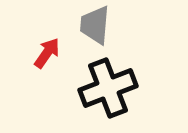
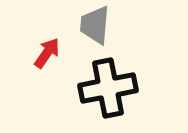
black cross: rotated 10 degrees clockwise
